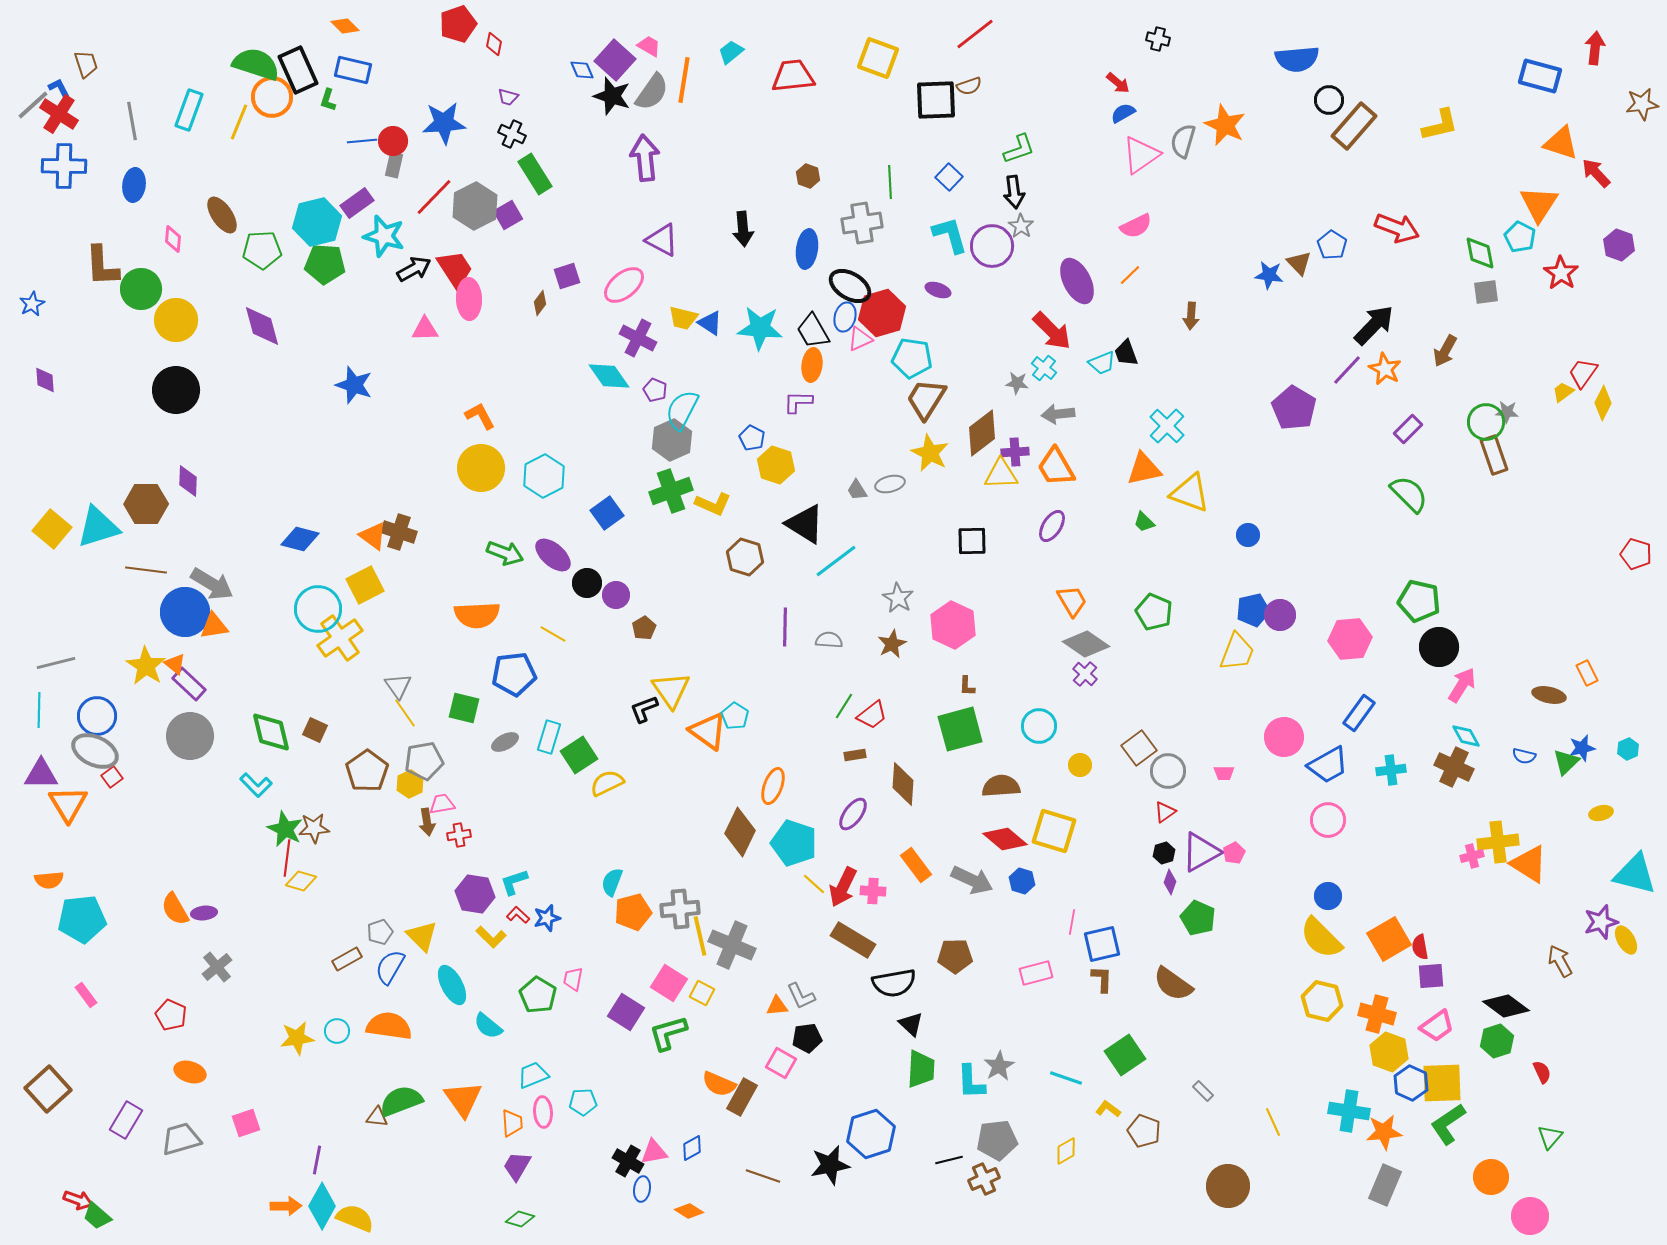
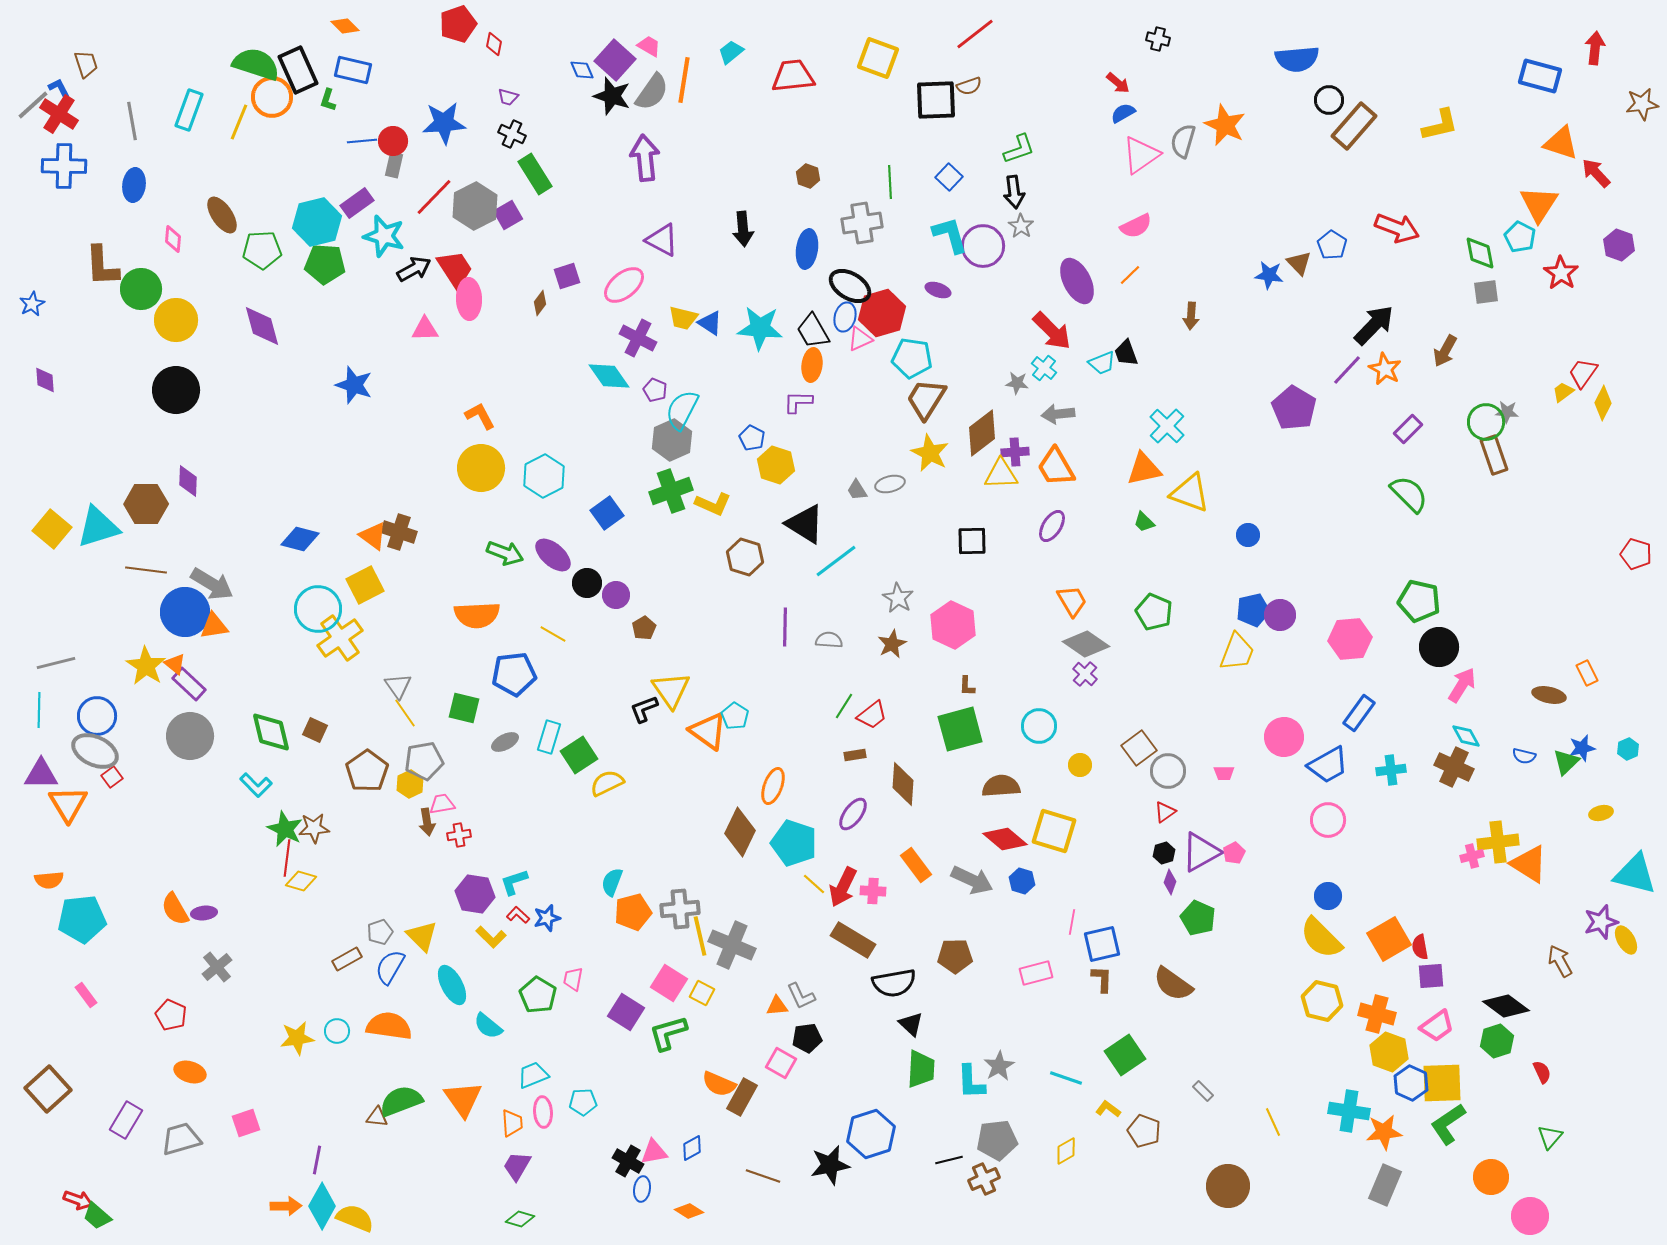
purple circle at (992, 246): moved 9 px left
